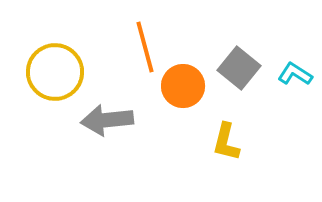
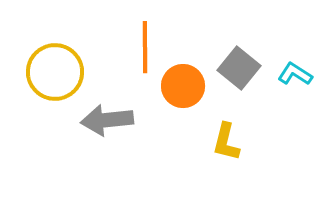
orange line: rotated 15 degrees clockwise
